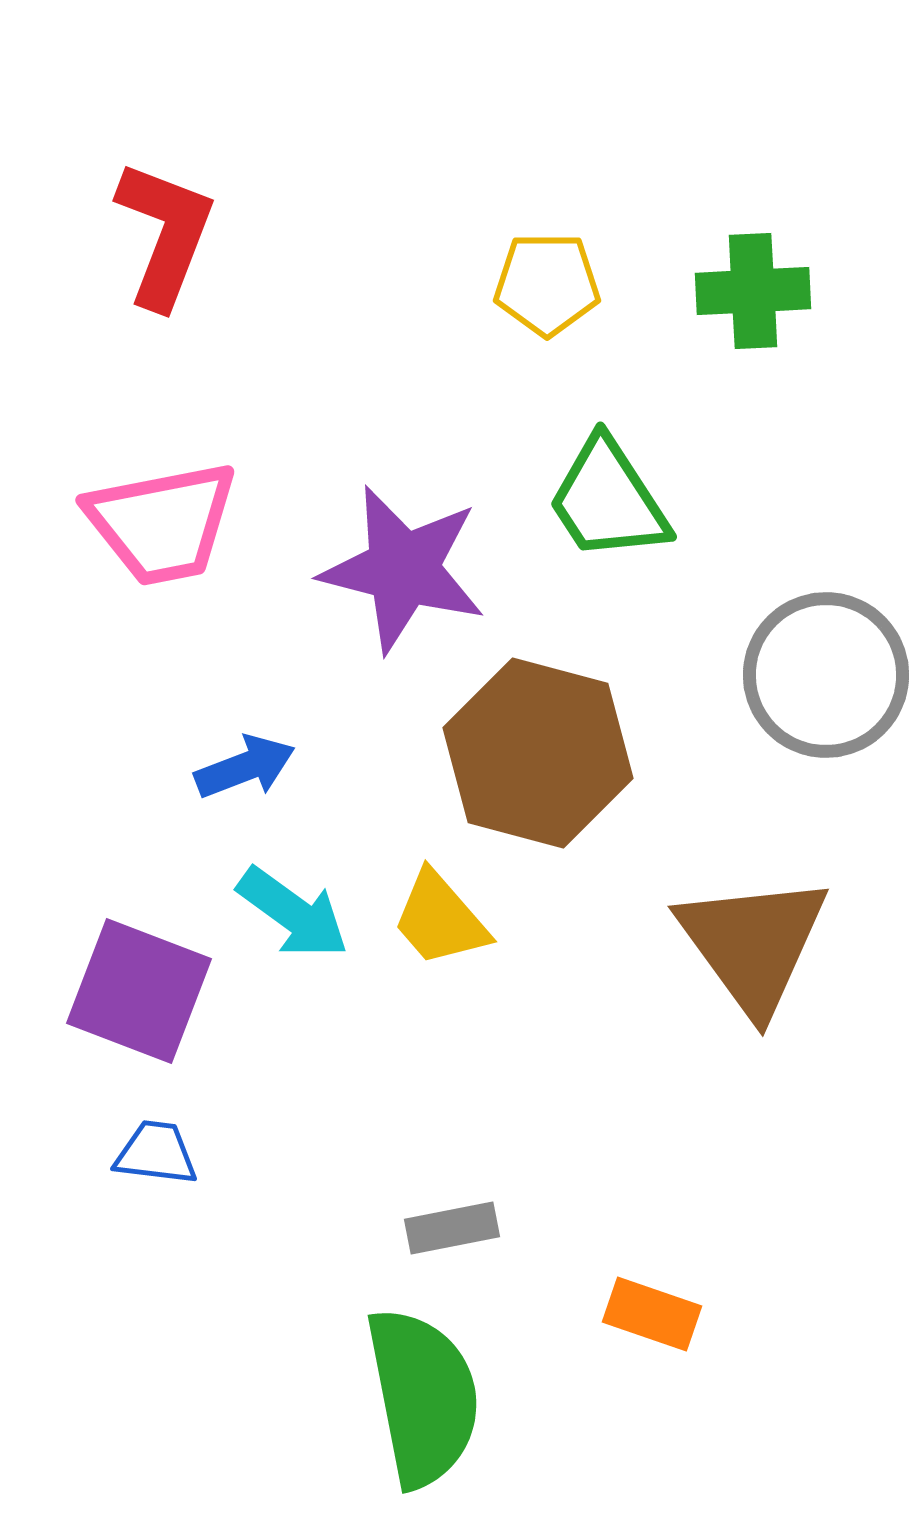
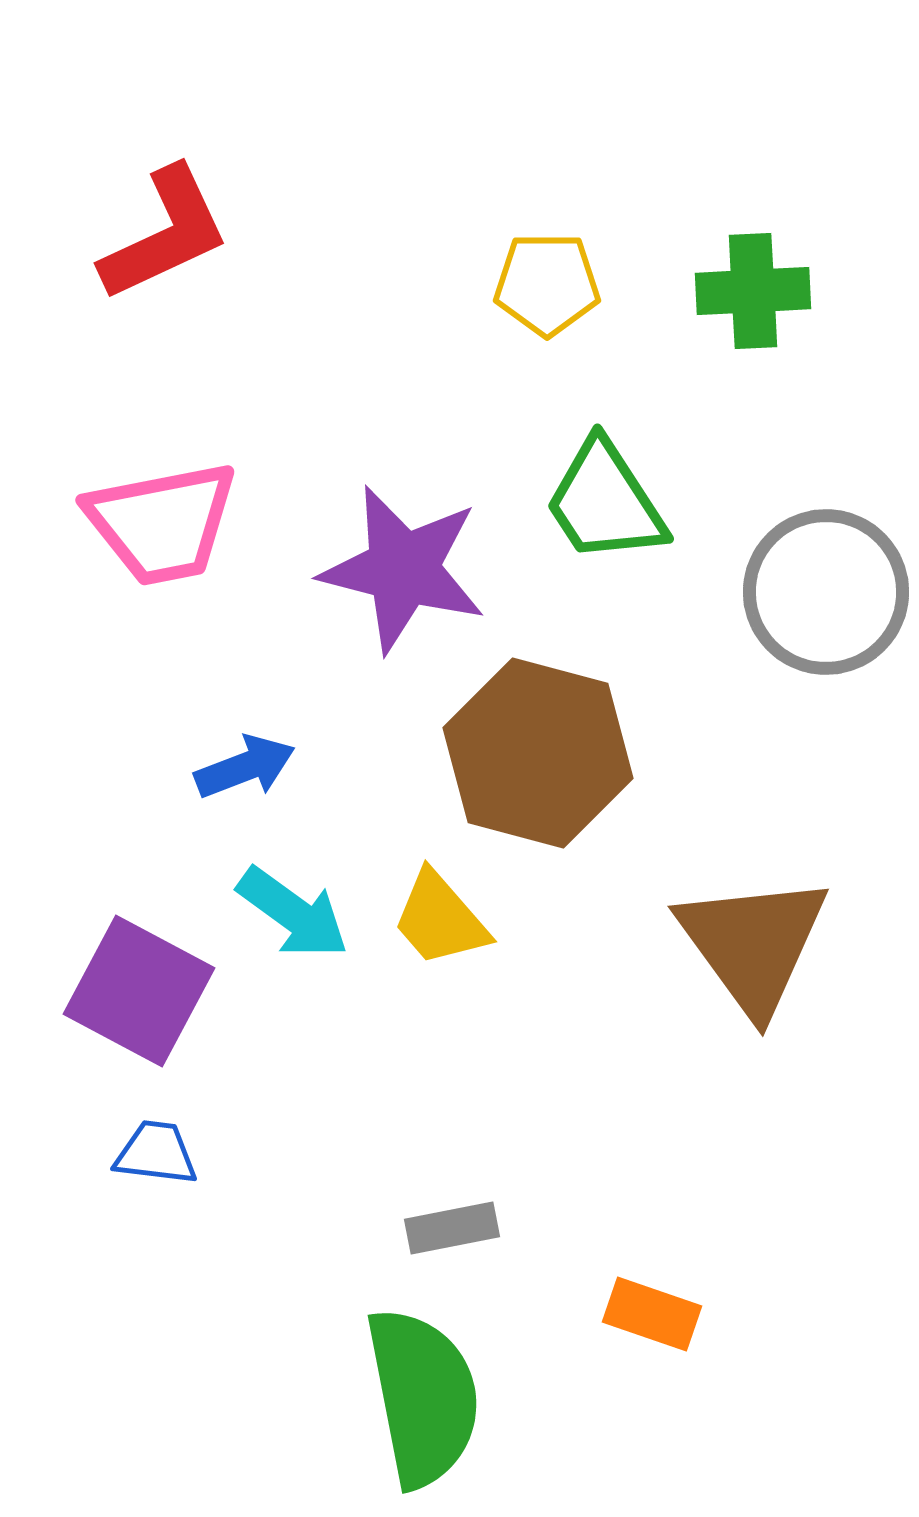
red L-shape: rotated 44 degrees clockwise
green trapezoid: moved 3 px left, 2 px down
gray circle: moved 83 px up
purple square: rotated 7 degrees clockwise
